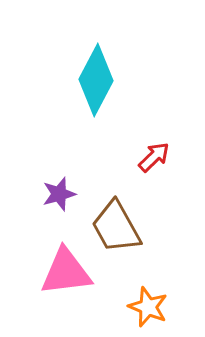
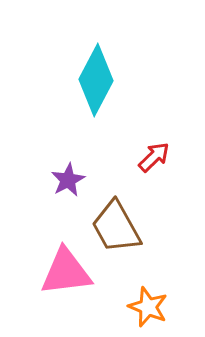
purple star: moved 9 px right, 14 px up; rotated 12 degrees counterclockwise
